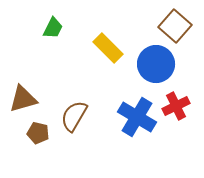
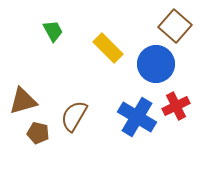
green trapezoid: moved 3 px down; rotated 55 degrees counterclockwise
brown triangle: moved 2 px down
